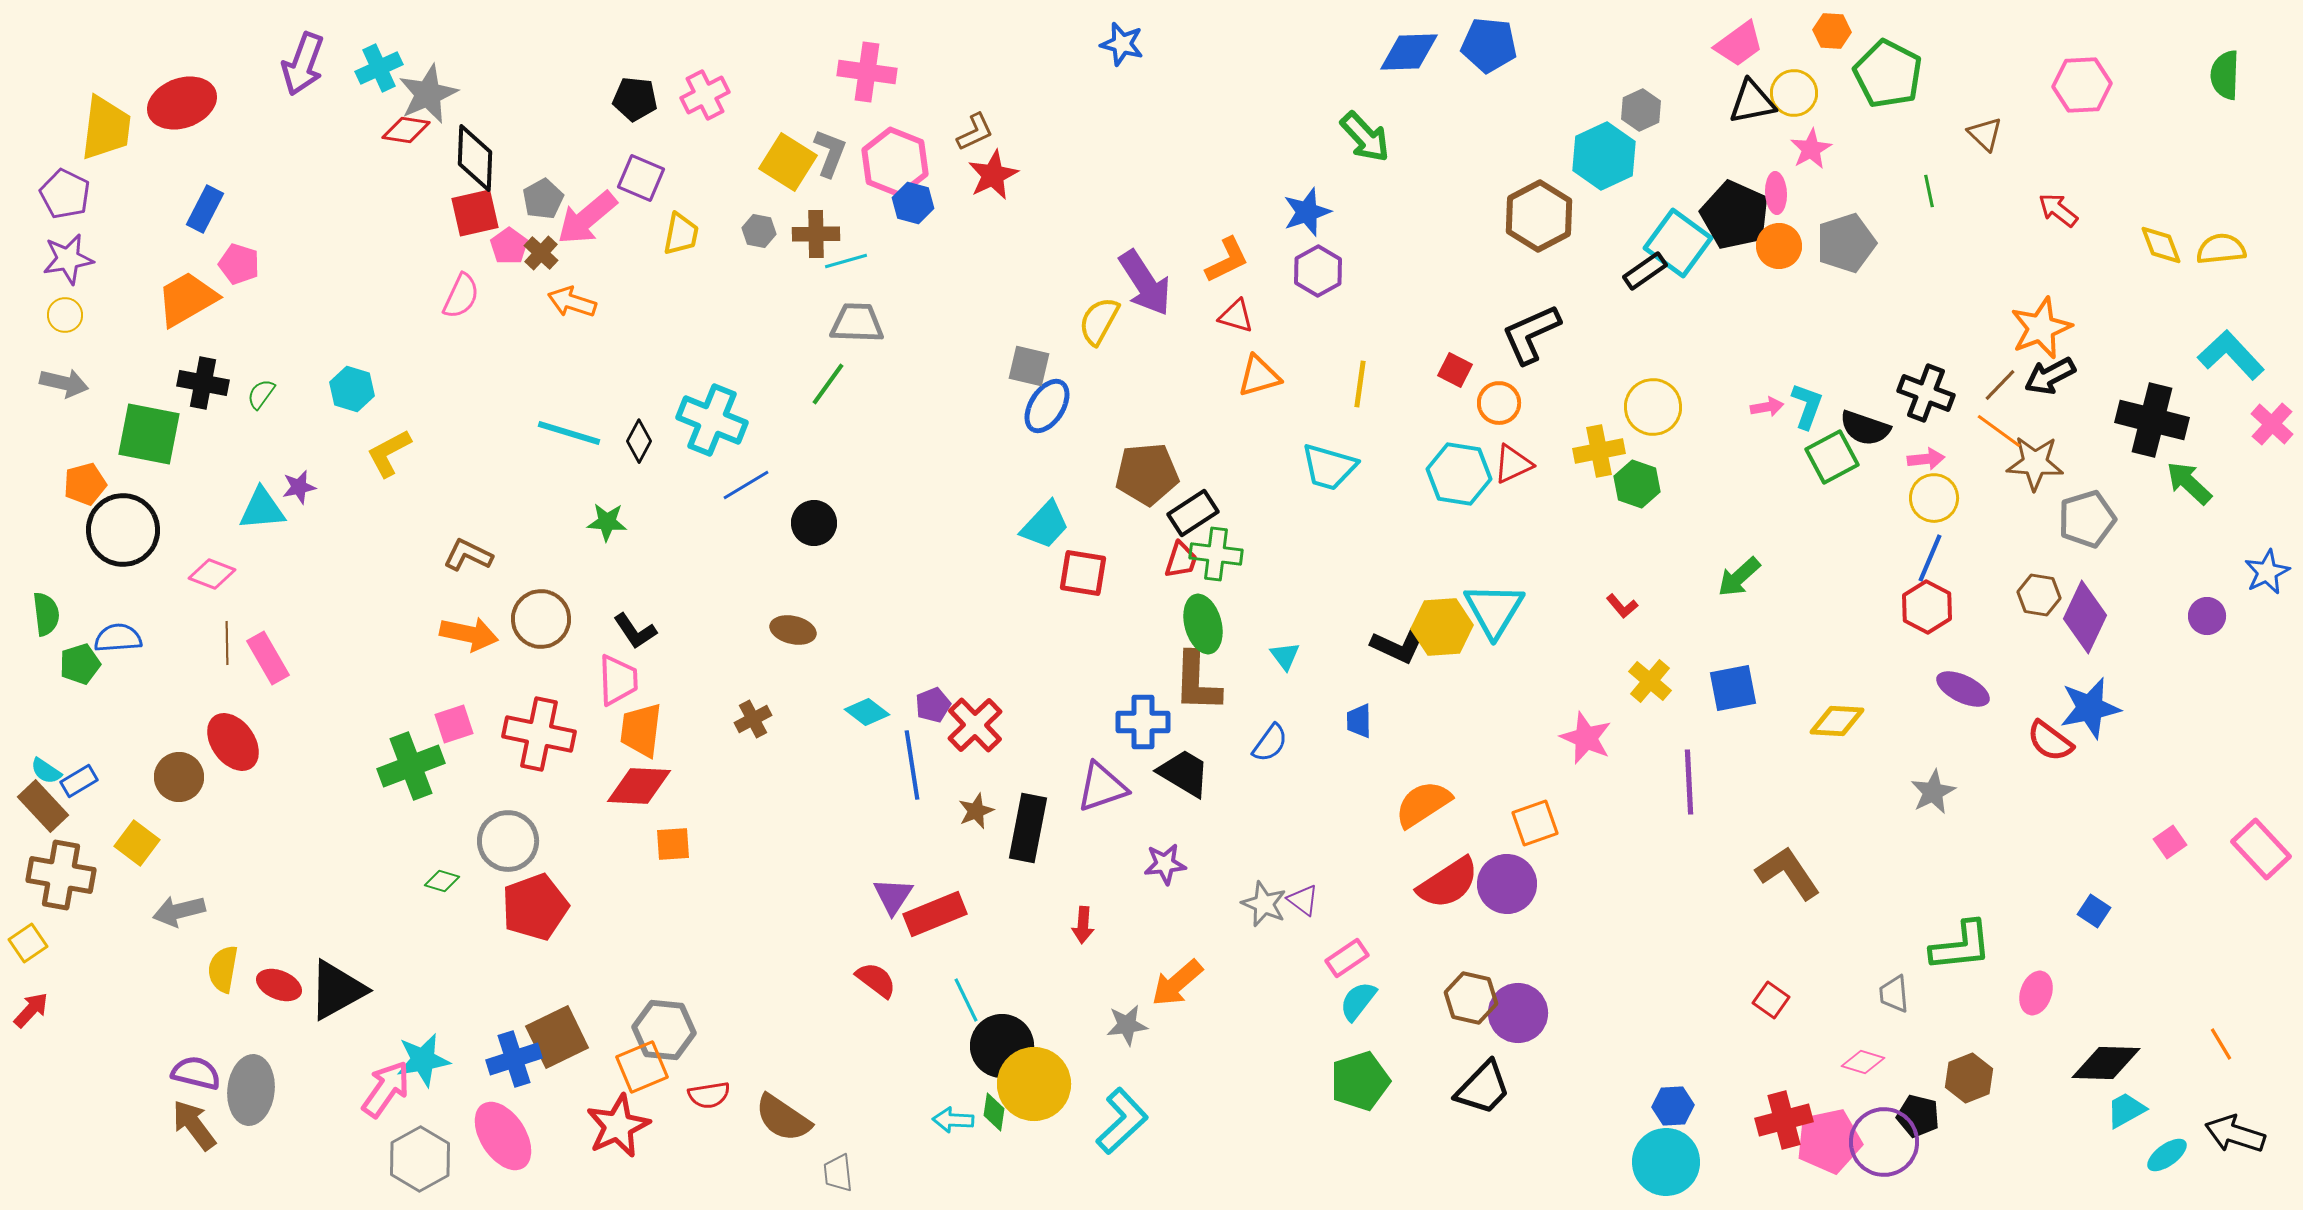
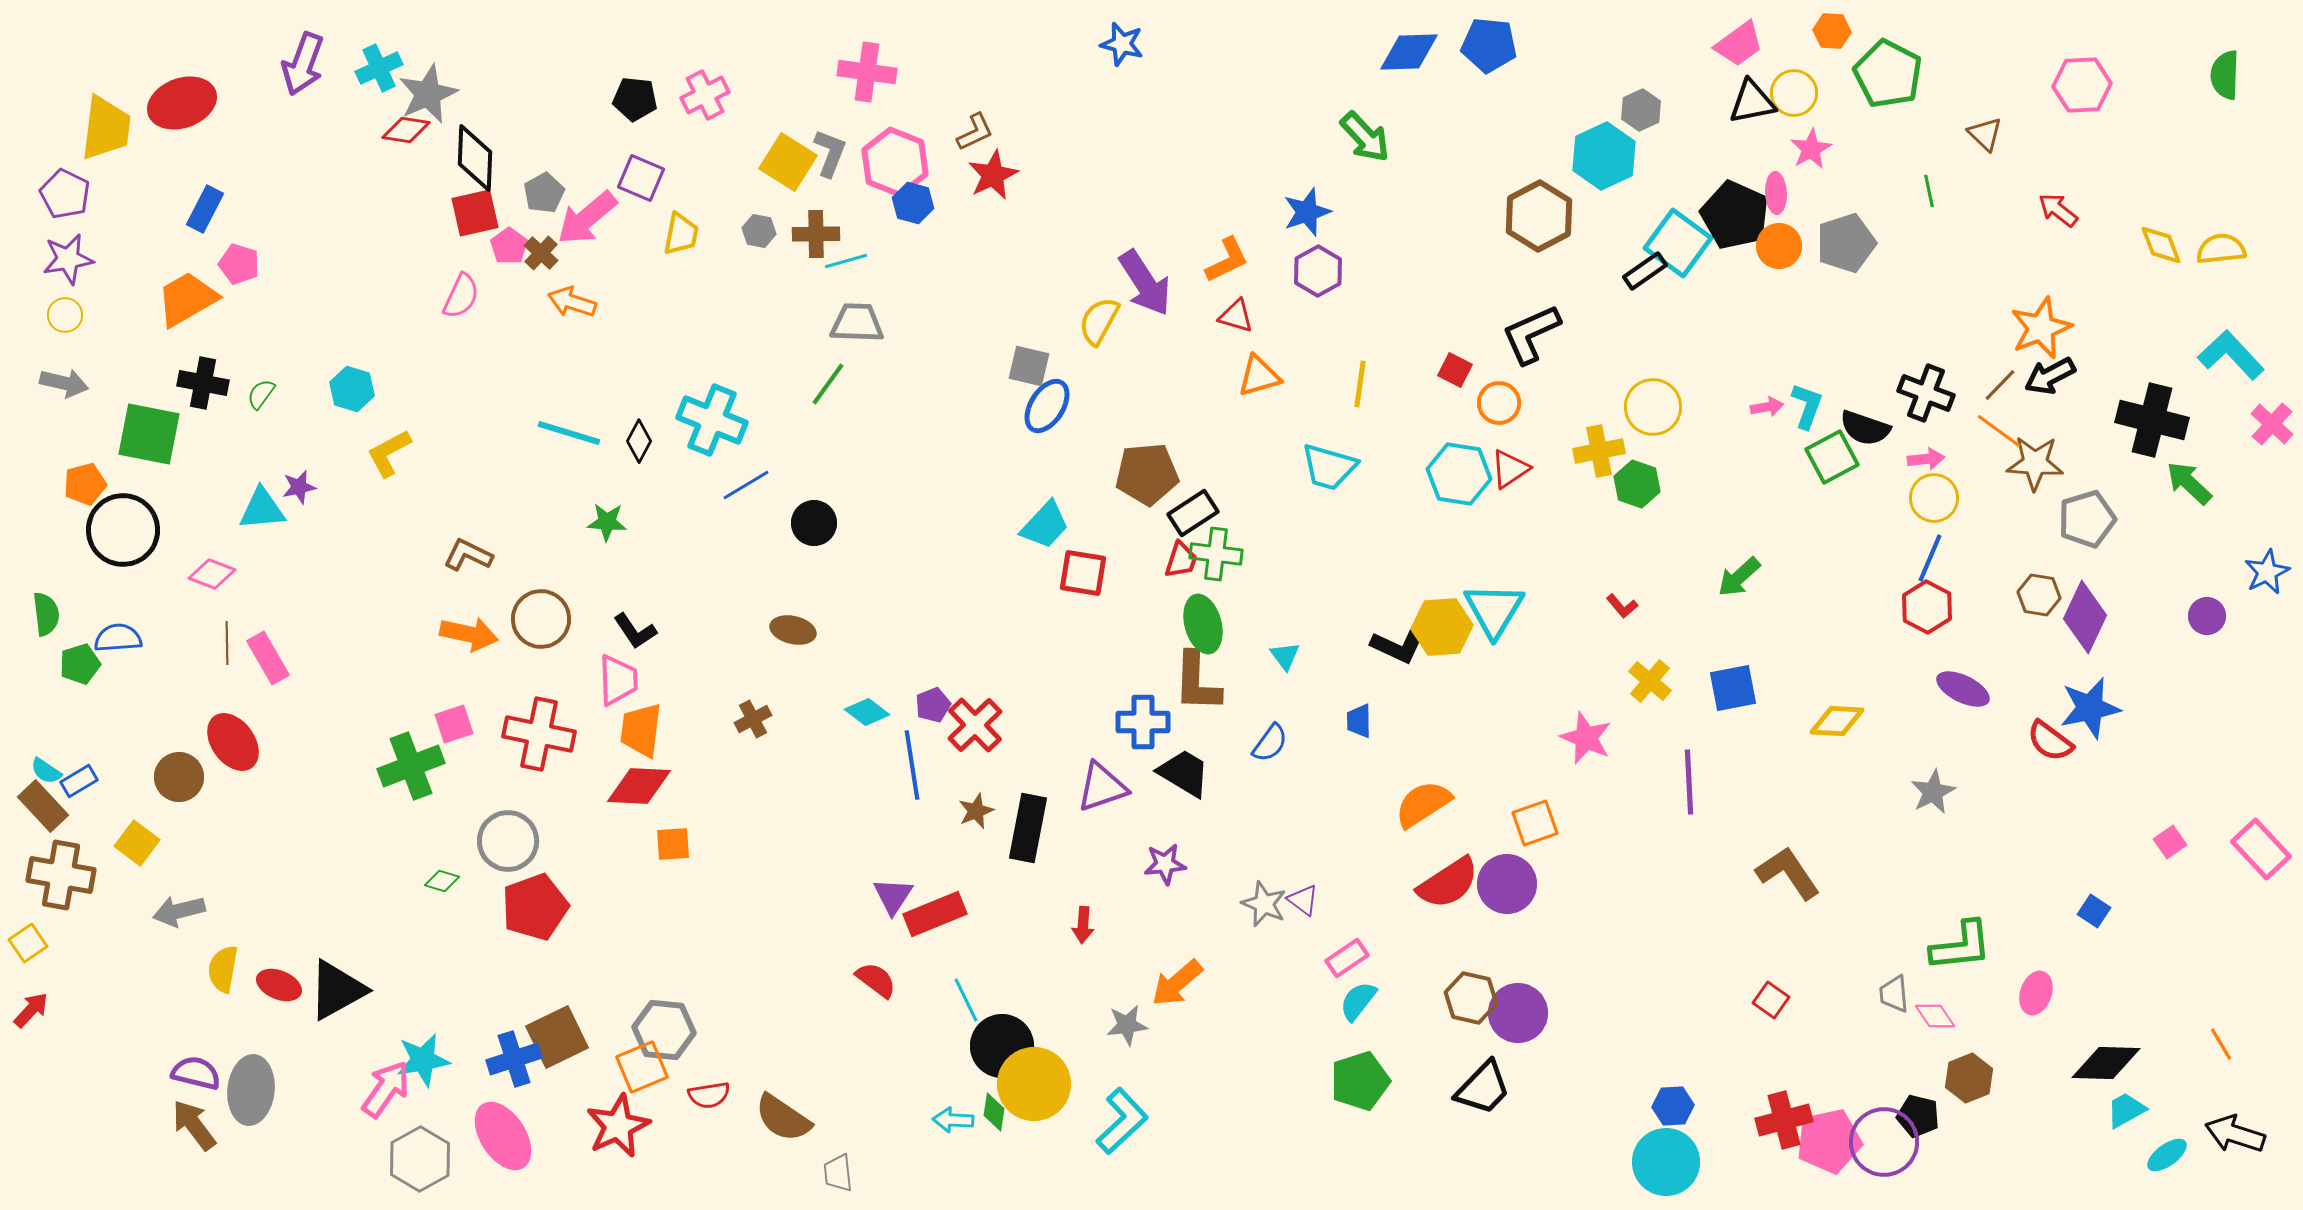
gray pentagon at (543, 199): moved 1 px right, 6 px up
red triangle at (1513, 464): moved 3 px left, 5 px down; rotated 9 degrees counterclockwise
pink diamond at (1863, 1062): moved 72 px right, 46 px up; rotated 39 degrees clockwise
